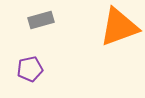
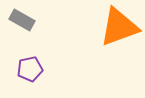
gray rectangle: moved 19 px left; rotated 45 degrees clockwise
